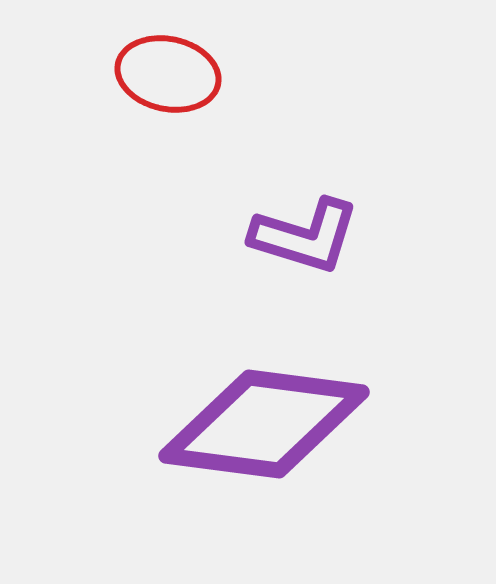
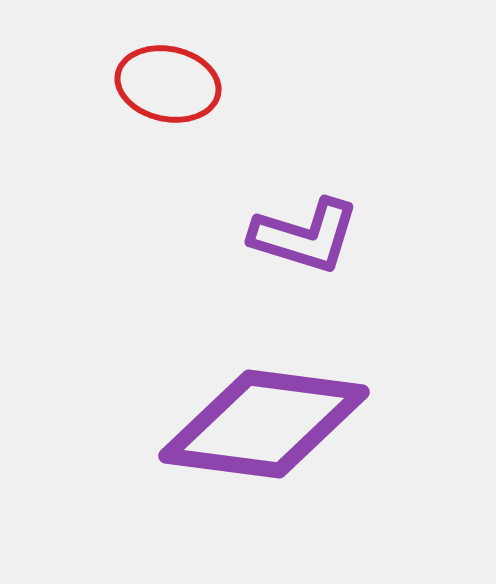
red ellipse: moved 10 px down
